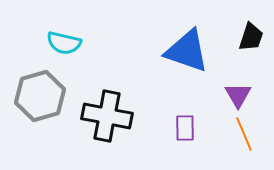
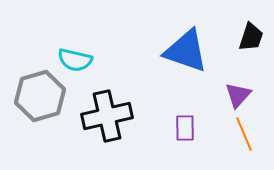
cyan semicircle: moved 11 px right, 17 px down
blue triangle: moved 1 px left
purple triangle: rotated 12 degrees clockwise
black cross: rotated 24 degrees counterclockwise
